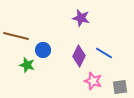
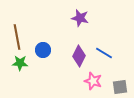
purple star: moved 1 px left
brown line: moved 1 px right, 1 px down; rotated 65 degrees clockwise
green star: moved 7 px left, 2 px up; rotated 14 degrees counterclockwise
